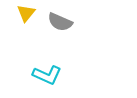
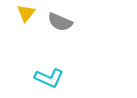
cyan L-shape: moved 2 px right, 3 px down
